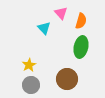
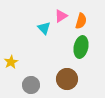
pink triangle: moved 3 px down; rotated 40 degrees clockwise
yellow star: moved 18 px left, 3 px up
